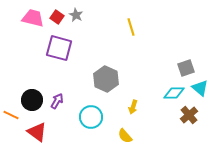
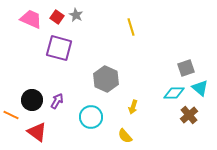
pink trapezoid: moved 2 px left, 1 px down; rotated 10 degrees clockwise
